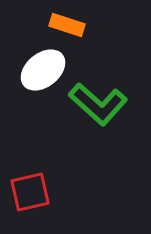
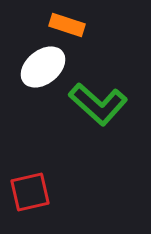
white ellipse: moved 3 px up
